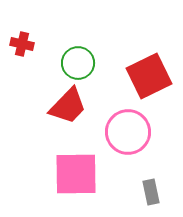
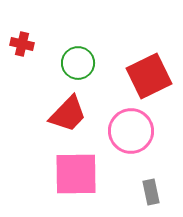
red trapezoid: moved 8 px down
pink circle: moved 3 px right, 1 px up
